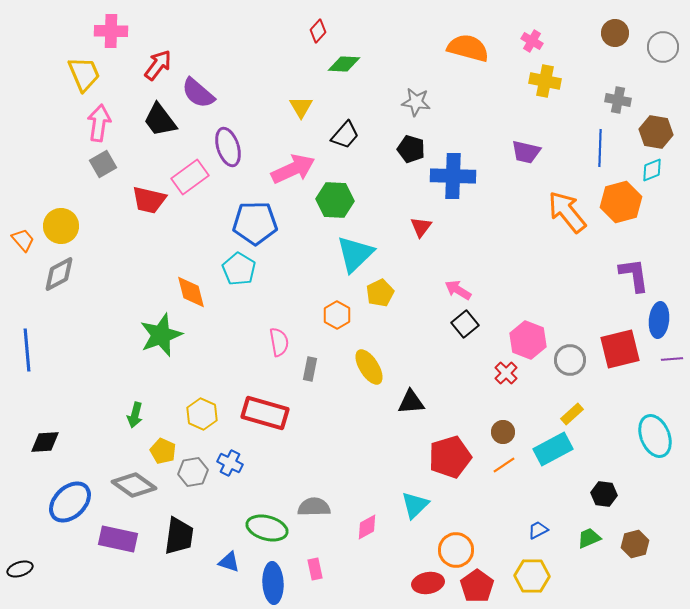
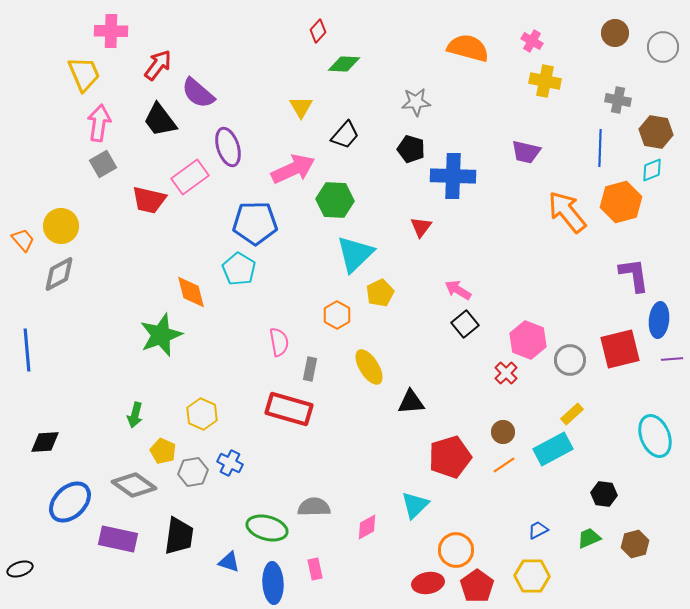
gray star at (416, 102): rotated 12 degrees counterclockwise
red rectangle at (265, 413): moved 24 px right, 4 px up
